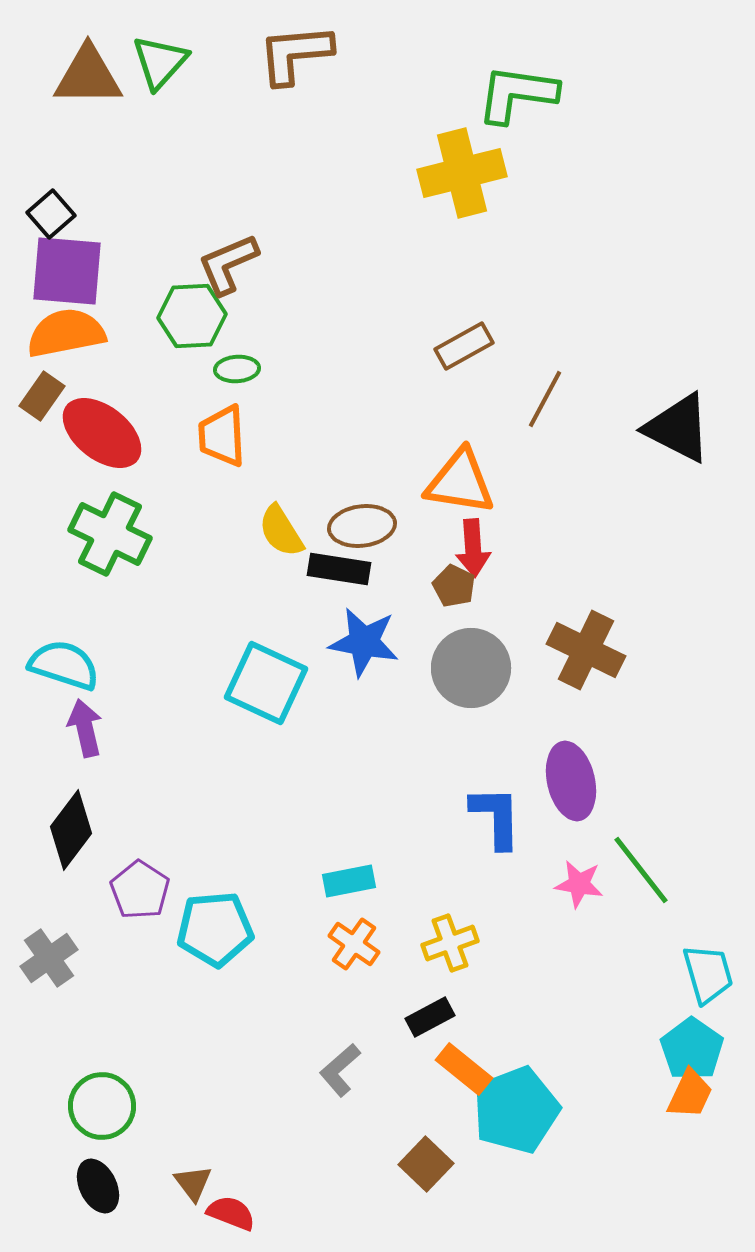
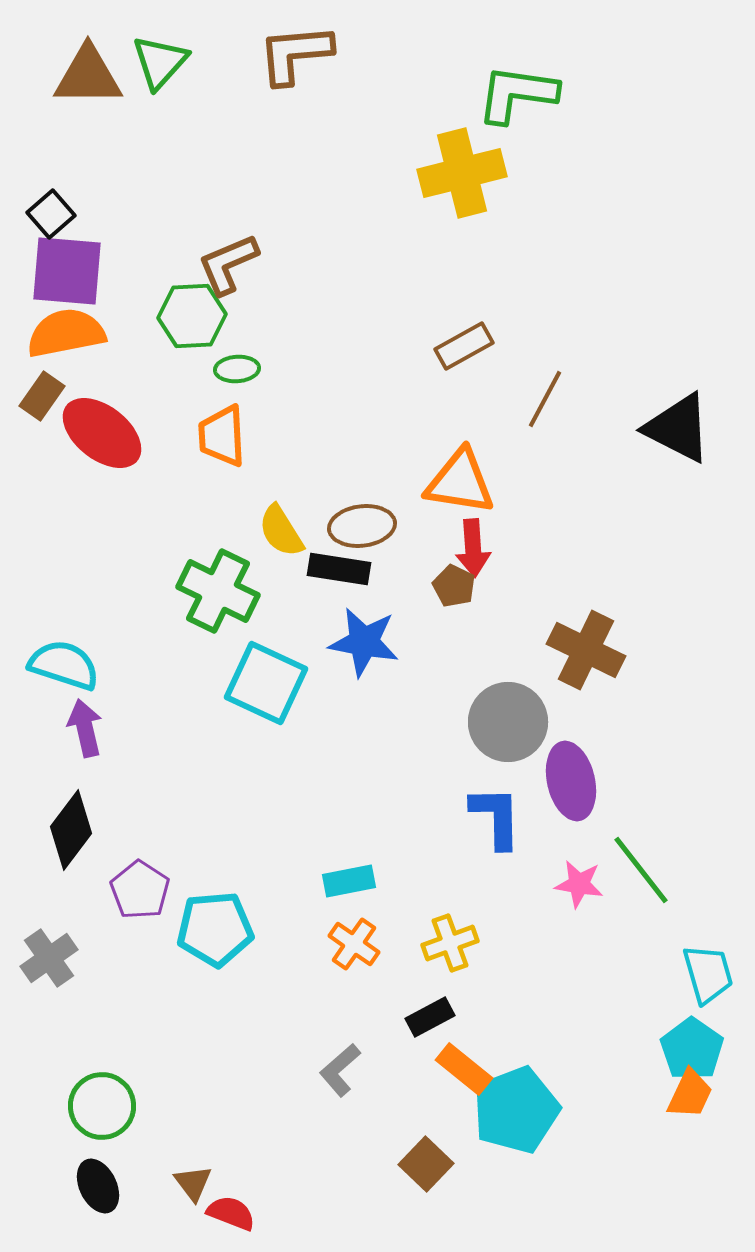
green cross at (110, 534): moved 108 px right, 57 px down
gray circle at (471, 668): moved 37 px right, 54 px down
